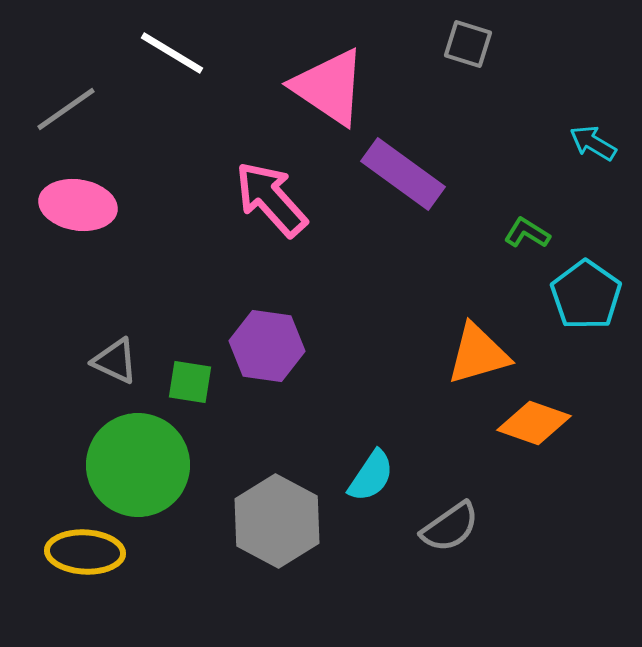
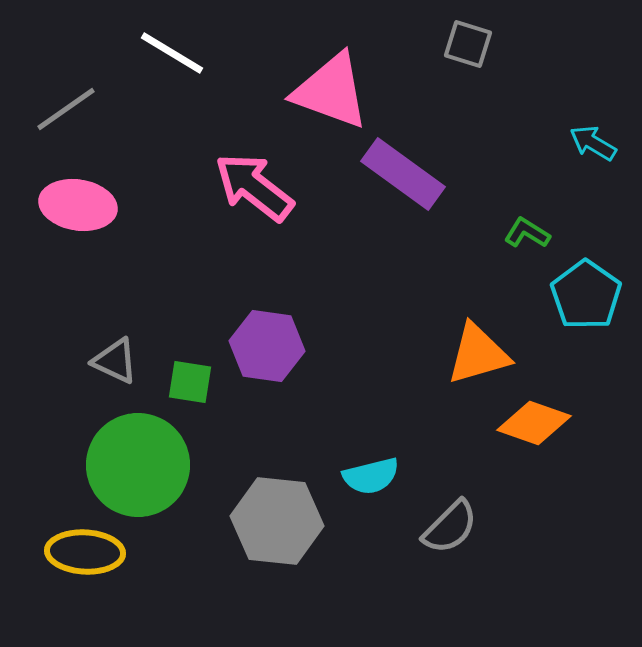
pink triangle: moved 2 px right, 4 px down; rotated 14 degrees counterclockwise
pink arrow: moved 17 px left, 12 px up; rotated 10 degrees counterclockwise
cyan semicircle: rotated 42 degrees clockwise
gray hexagon: rotated 22 degrees counterclockwise
gray semicircle: rotated 10 degrees counterclockwise
